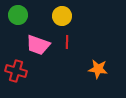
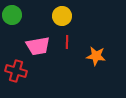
green circle: moved 6 px left
pink trapezoid: moved 1 px down; rotated 30 degrees counterclockwise
orange star: moved 2 px left, 13 px up
